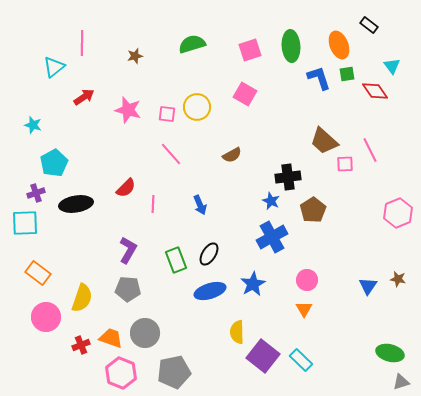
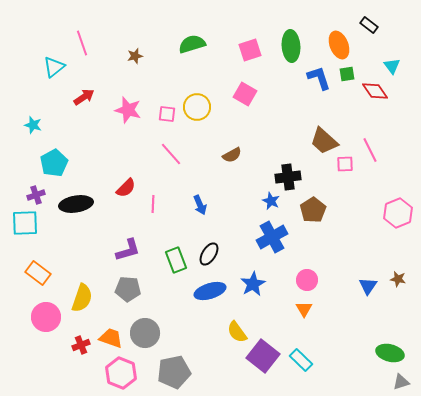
pink line at (82, 43): rotated 20 degrees counterclockwise
purple cross at (36, 193): moved 2 px down
purple L-shape at (128, 250): rotated 44 degrees clockwise
yellow semicircle at (237, 332): rotated 35 degrees counterclockwise
